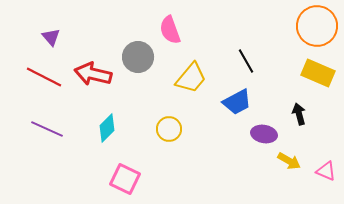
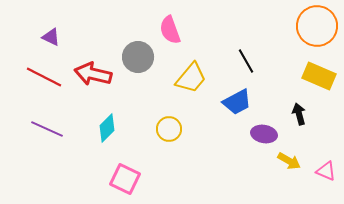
purple triangle: rotated 24 degrees counterclockwise
yellow rectangle: moved 1 px right, 3 px down
